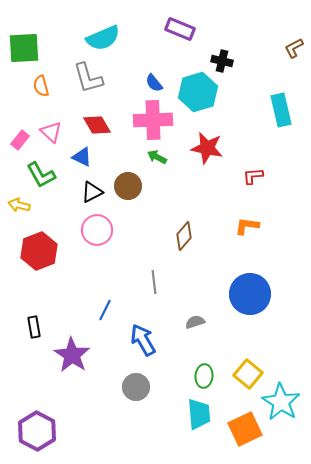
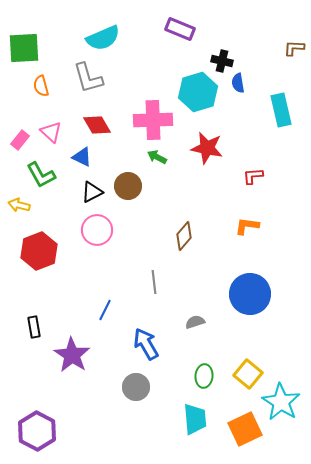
brown L-shape: rotated 30 degrees clockwise
blue semicircle: moved 84 px right; rotated 30 degrees clockwise
blue arrow: moved 3 px right, 4 px down
cyan trapezoid: moved 4 px left, 5 px down
